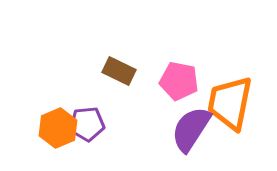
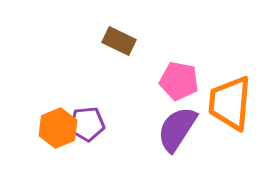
brown rectangle: moved 30 px up
orange trapezoid: rotated 6 degrees counterclockwise
purple semicircle: moved 14 px left
